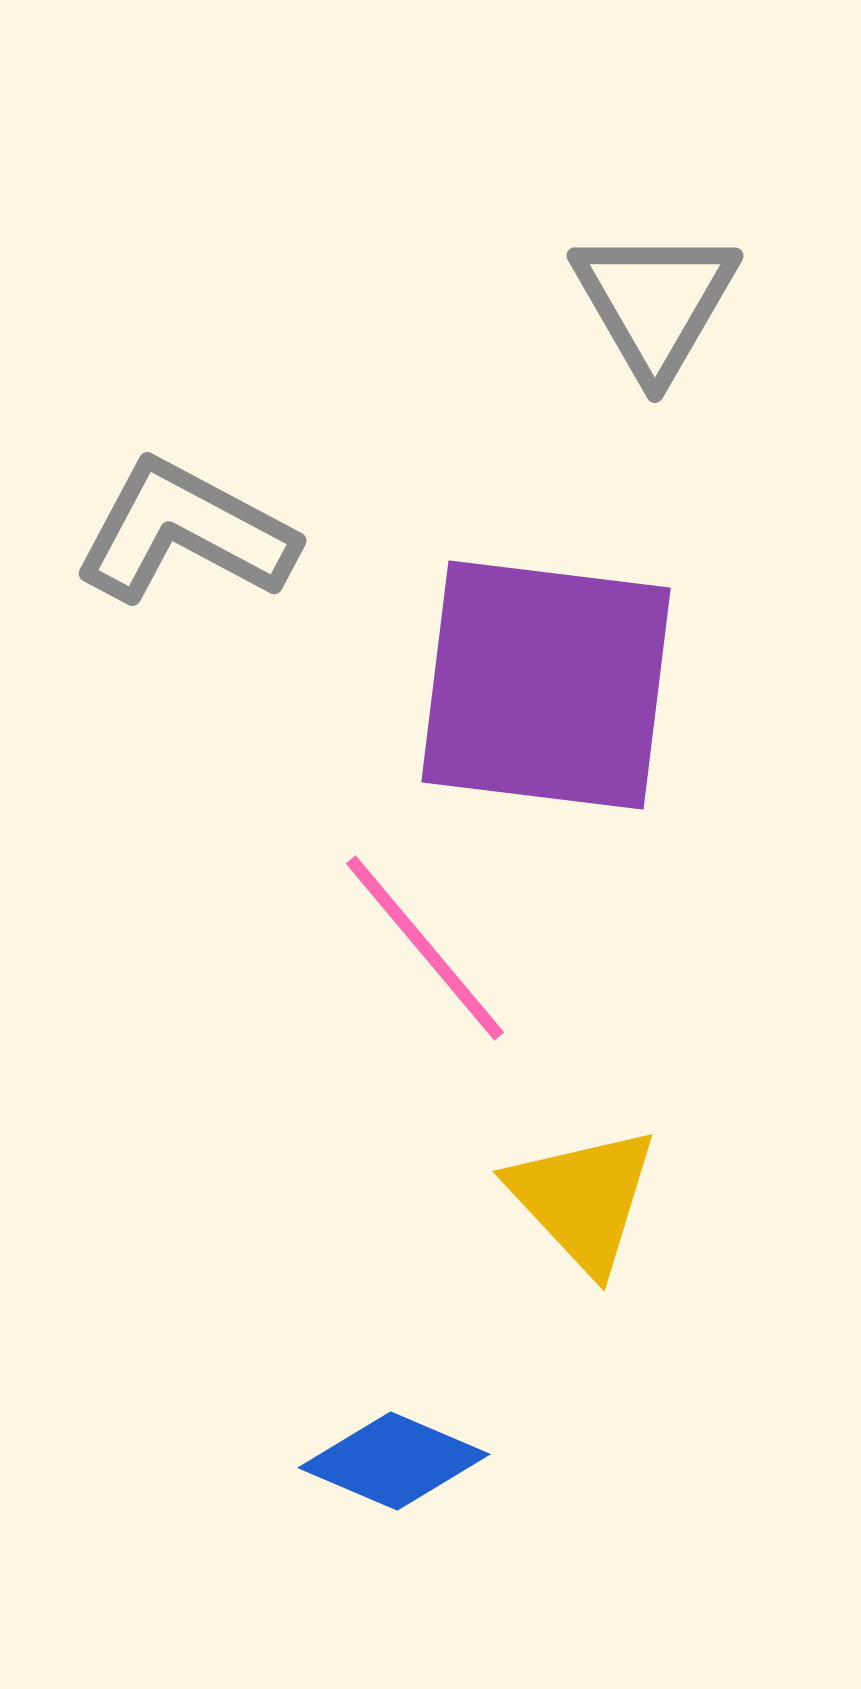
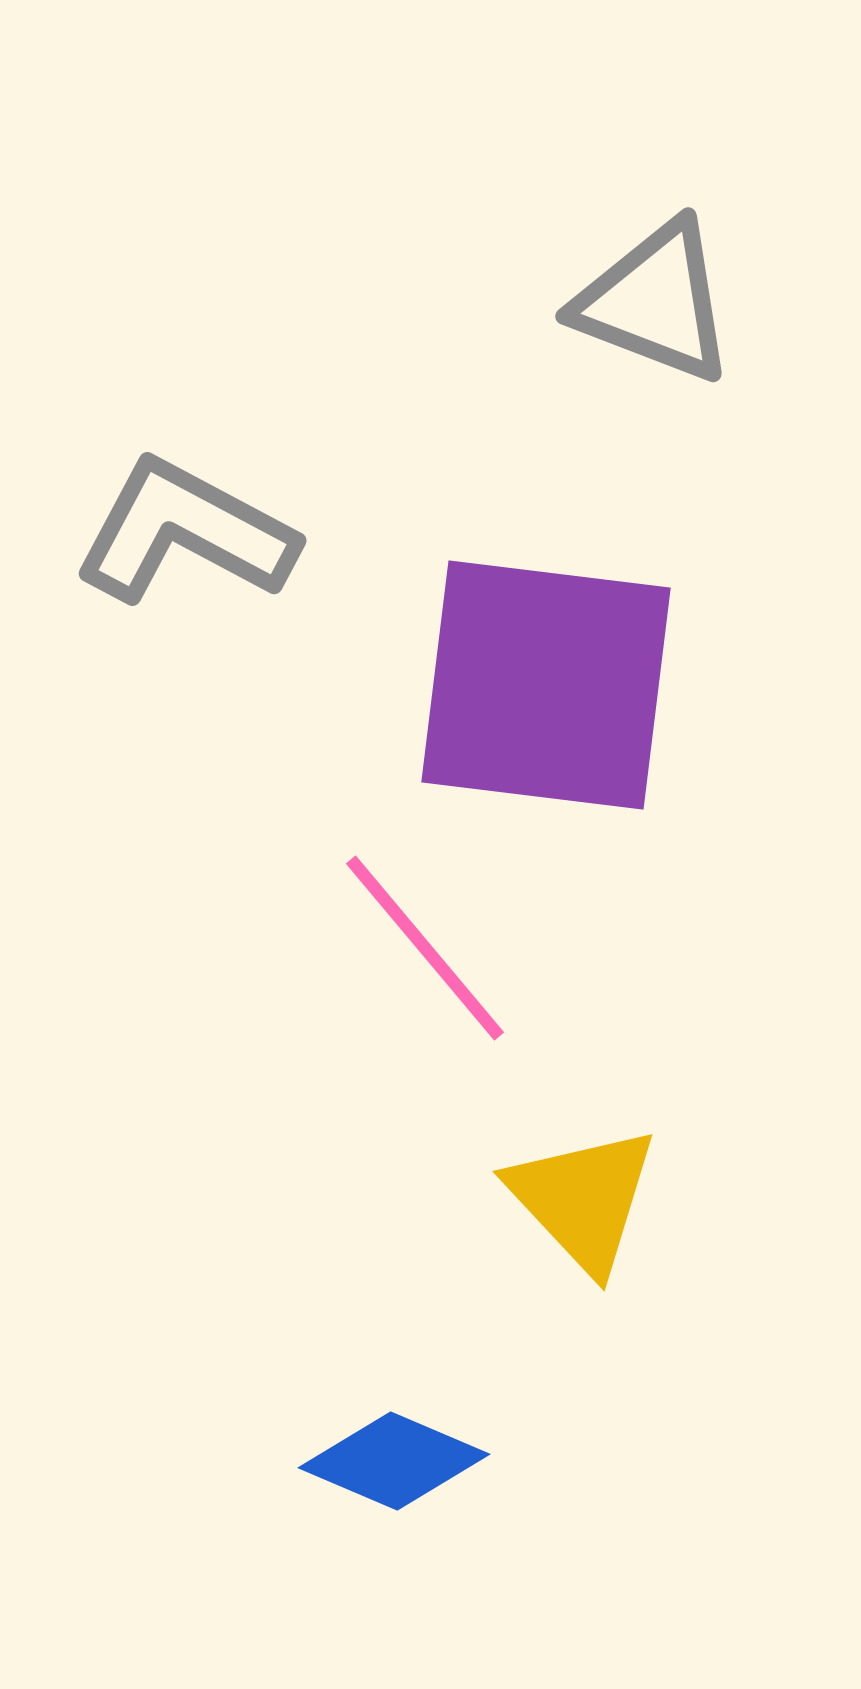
gray triangle: rotated 39 degrees counterclockwise
